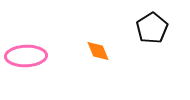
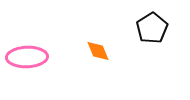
pink ellipse: moved 1 px right, 1 px down
